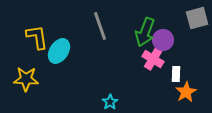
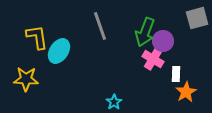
purple circle: moved 1 px down
cyan star: moved 4 px right
